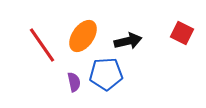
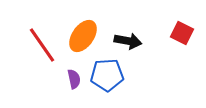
black arrow: rotated 24 degrees clockwise
blue pentagon: moved 1 px right, 1 px down
purple semicircle: moved 3 px up
